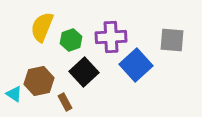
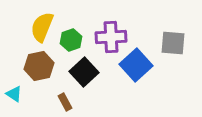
gray square: moved 1 px right, 3 px down
brown hexagon: moved 15 px up
